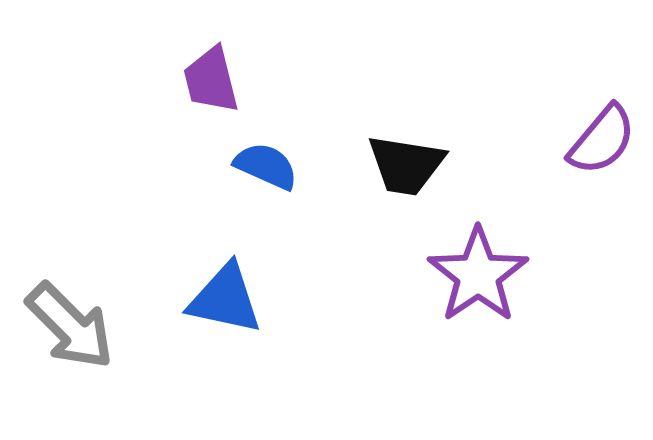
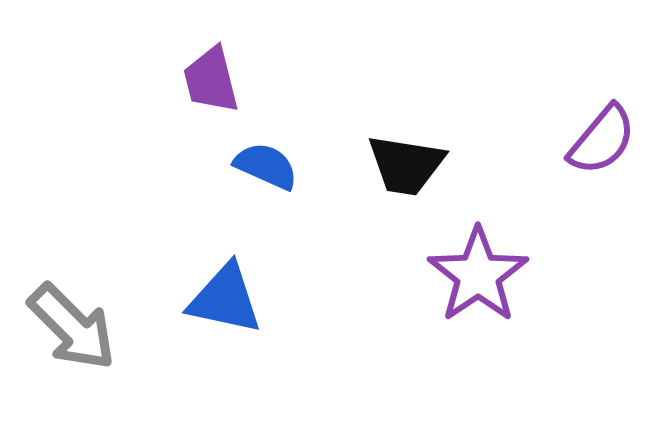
gray arrow: moved 2 px right, 1 px down
